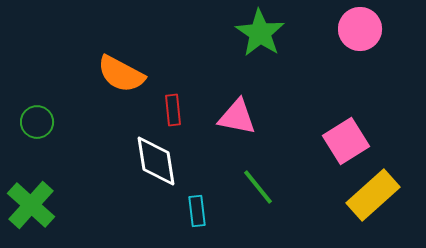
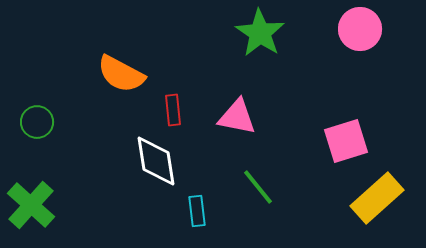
pink square: rotated 15 degrees clockwise
yellow rectangle: moved 4 px right, 3 px down
